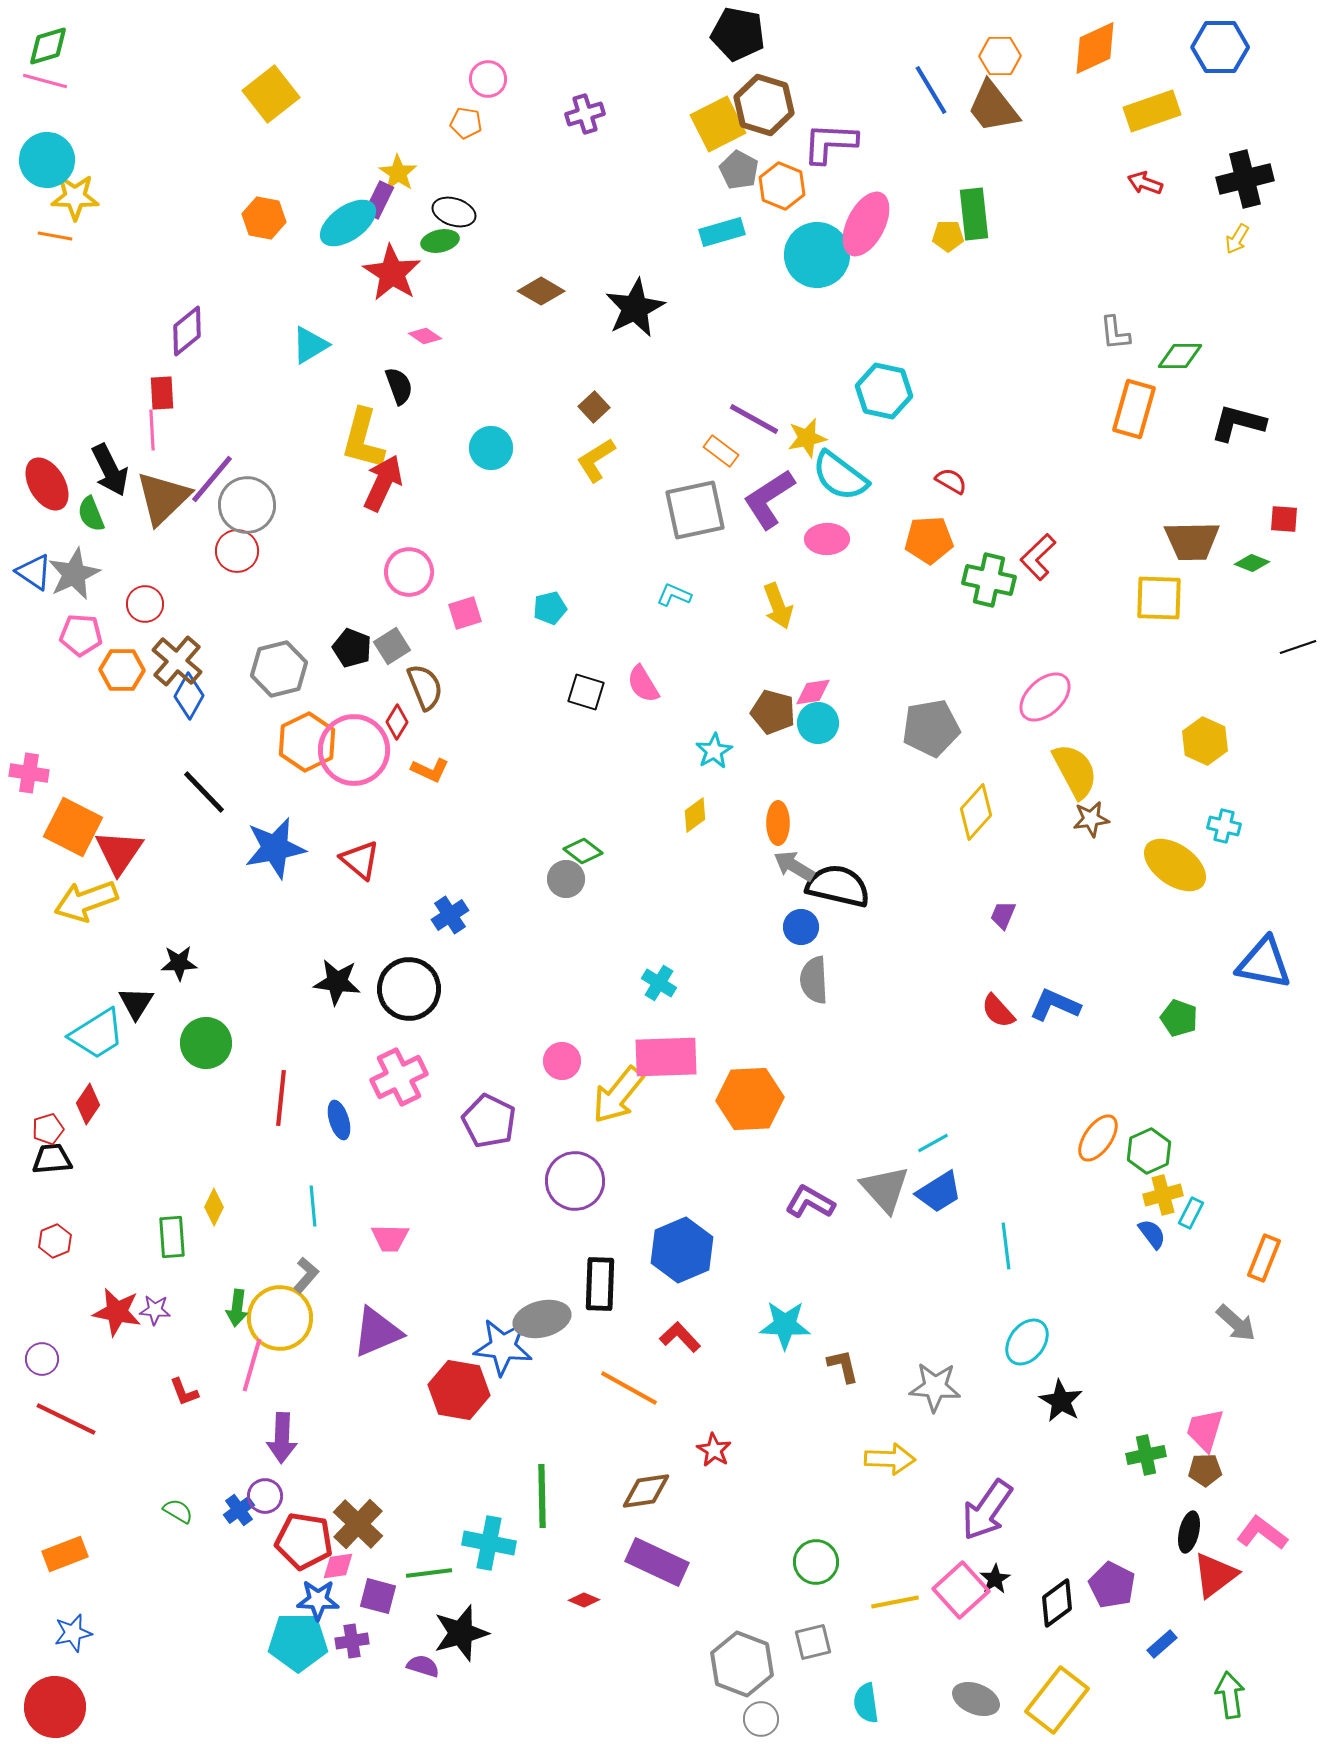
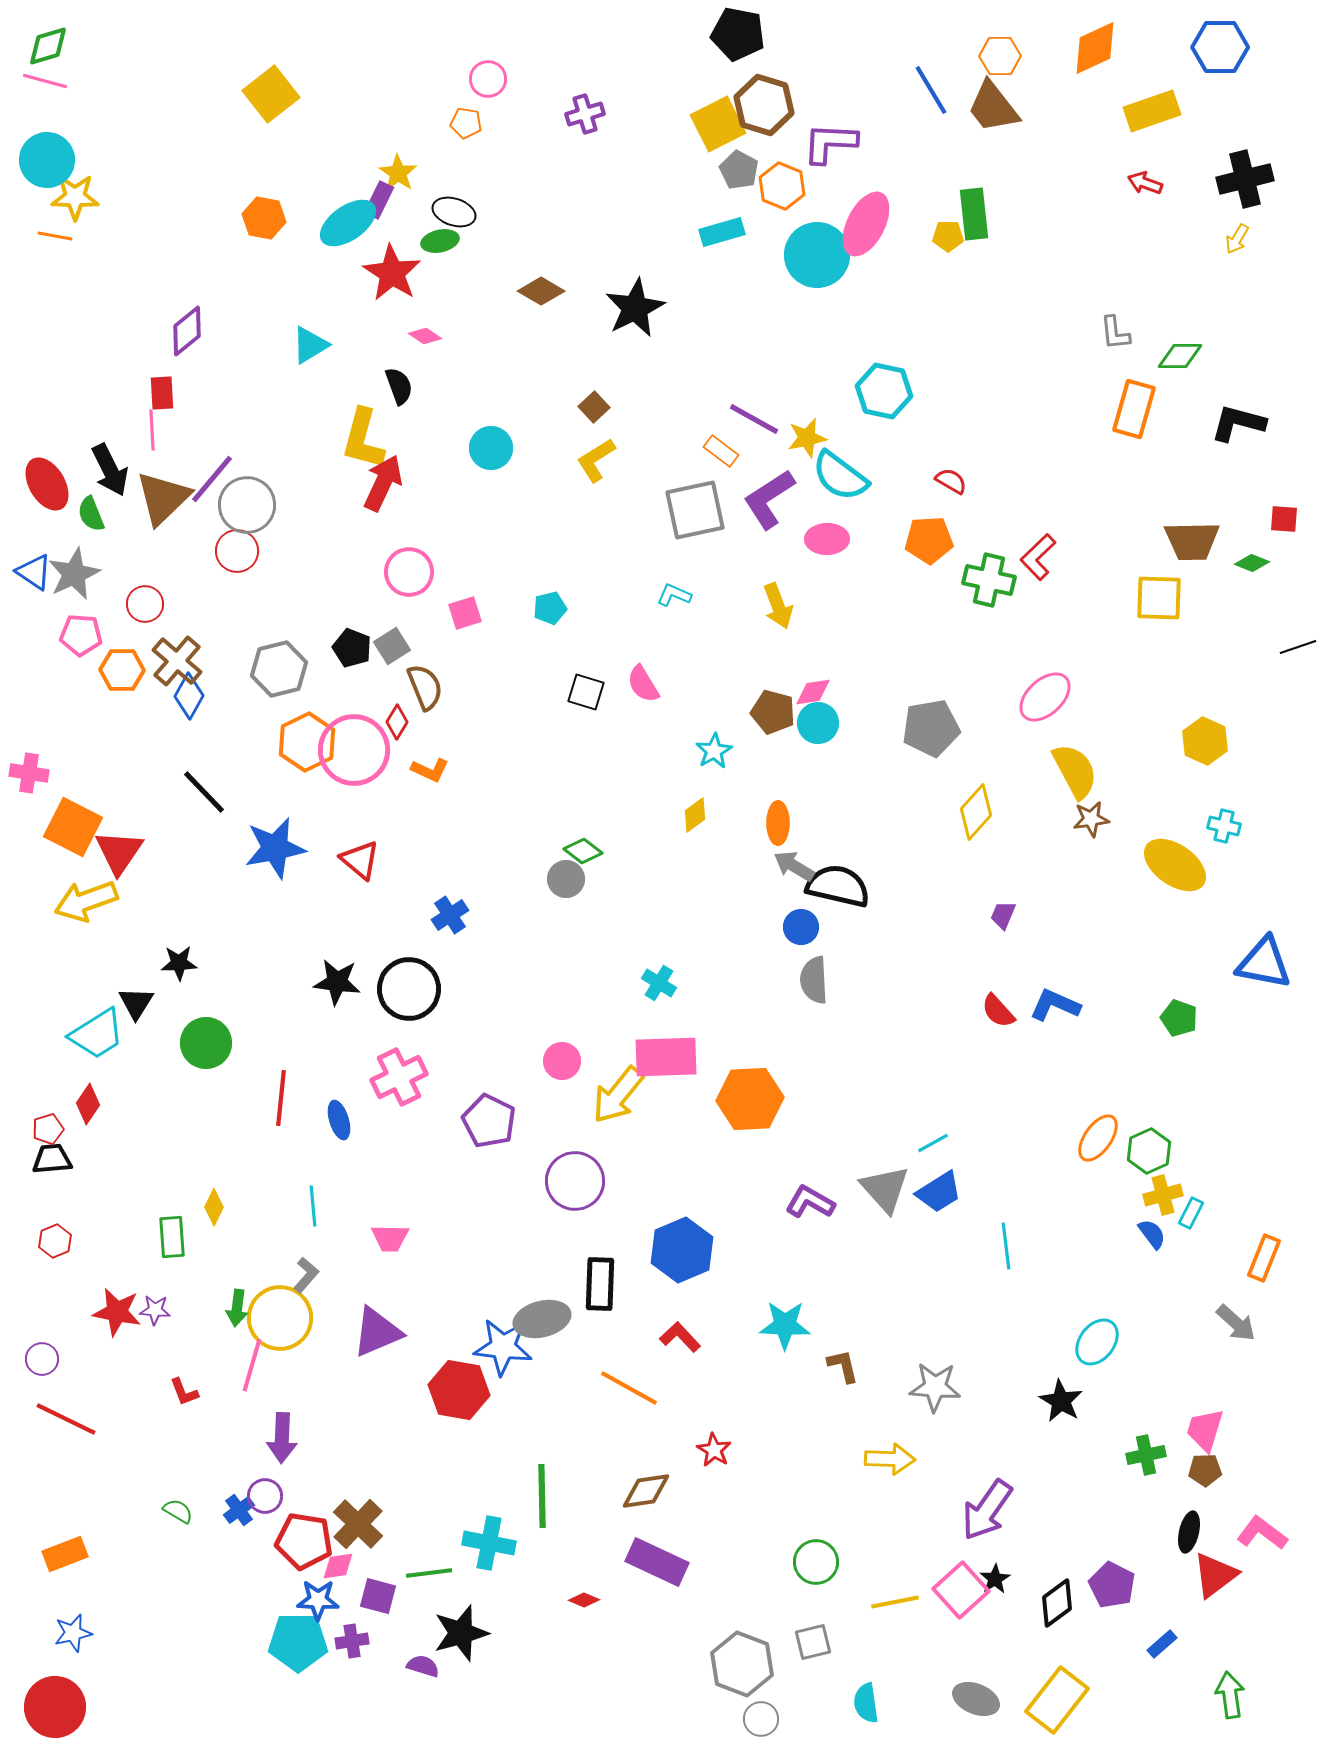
cyan ellipse at (1027, 1342): moved 70 px right
